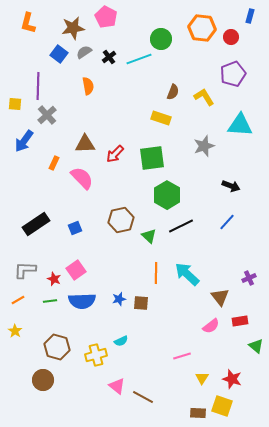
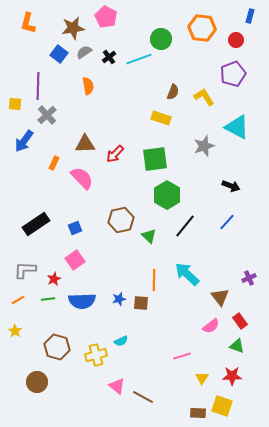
red circle at (231, 37): moved 5 px right, 3 px down
cyan triangle at (240, 125): moved 3 px left, 2 px down; rotated 24 degrees clockwise
green square at (152, 158): moved 3 px right, 1 px down
black line at (181, 226): moved 4 px right; rotated 25 degrees counterclockwise
pink square at (76, 270): moved 1 px left, 10 px up
orange line at (156, 273): moved 2 px left, 7 px down
red star at (54, 279): rotated 24 degrees clockwise
green line at (50, 301): moved 2 px left, 2 px up
red rectangle at (240, 321): rotated 63 degrees clockwise
green triangle at (256, 346): moved 19 px left; rotated 21 degrees counterclockwise
red star at (232, 379): moved 3 px up; rotated 18 degrees counterclockwise
brown circle at (43, 380): moved 6 px left, 2 px down
